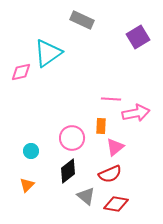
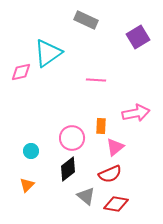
gray rectangle: moved 4 px right
pink line: moved 15 px left, 19 px up
black diamond: moved 2 px up
